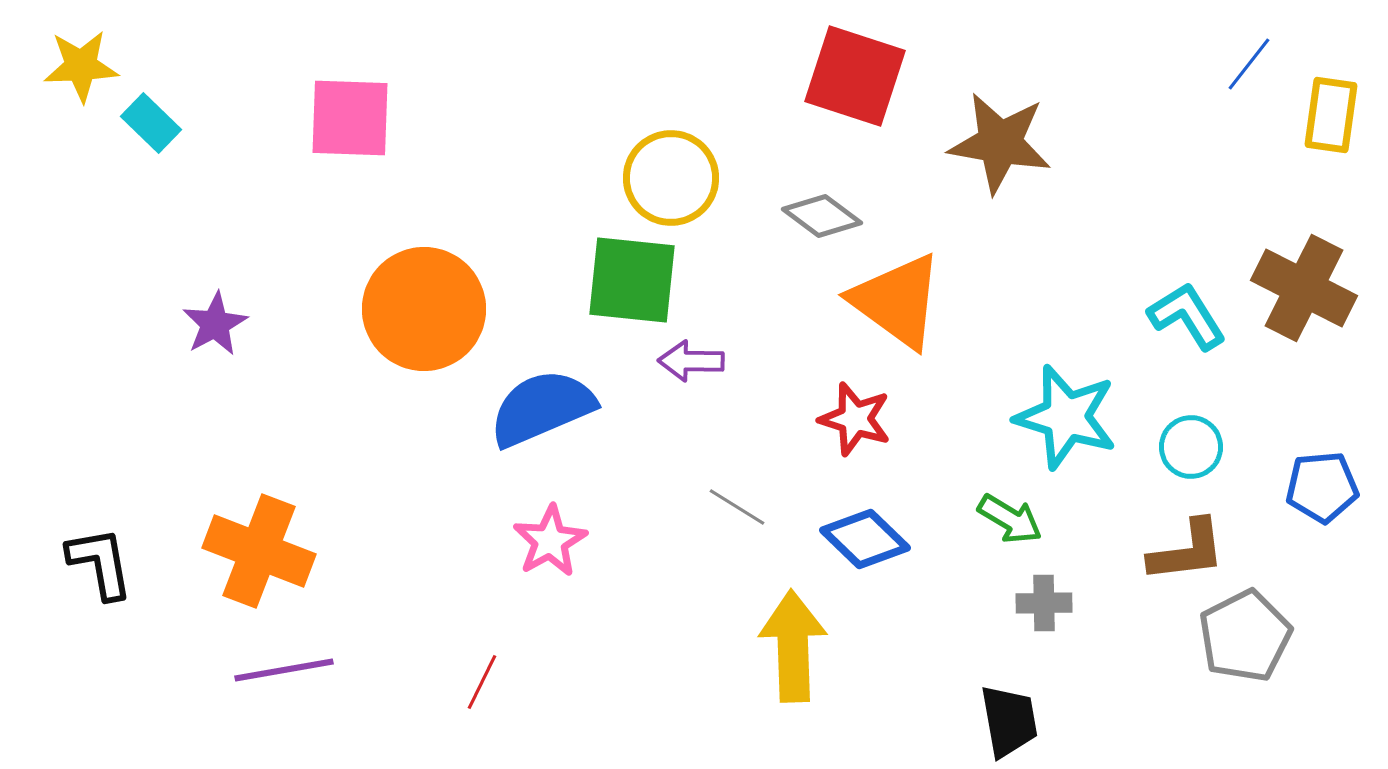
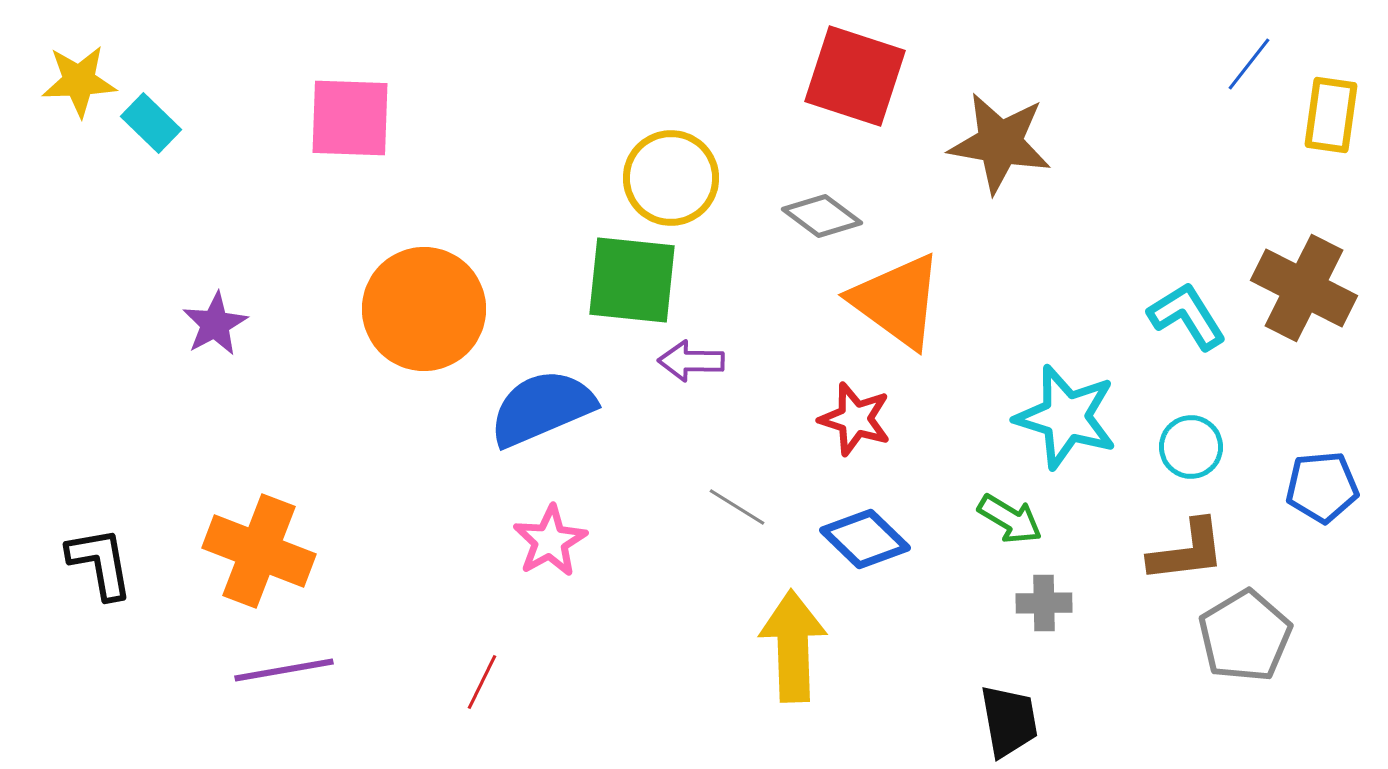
yellow star: moved 2 px left, 15 px down
gray pentagon: rotated 4 degrees counterclockwise
